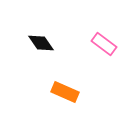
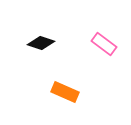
black diamond: rotated 36 degrees counterclockwise
